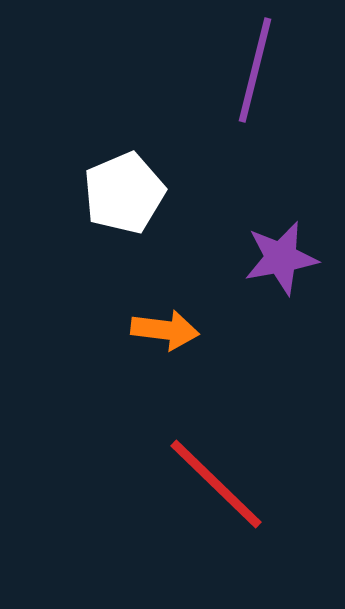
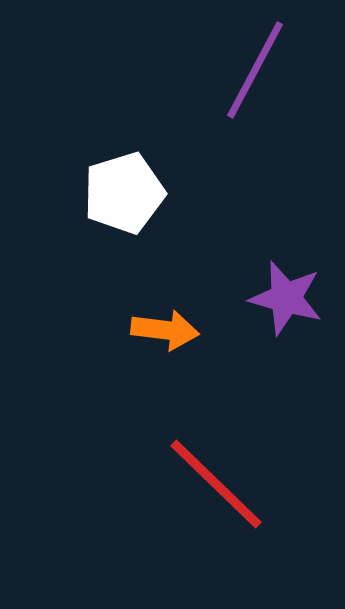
purple line: rotated 14 degrees clockwise
white pentagon: rotated 6 degrees clockwise
purple star: moved 5 px right, 40 px down; rotated 26 degrees clockwise
